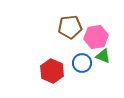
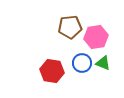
green triangle: moved 7 px down
red hexagon: rotated 15 degrees counterclockwise
